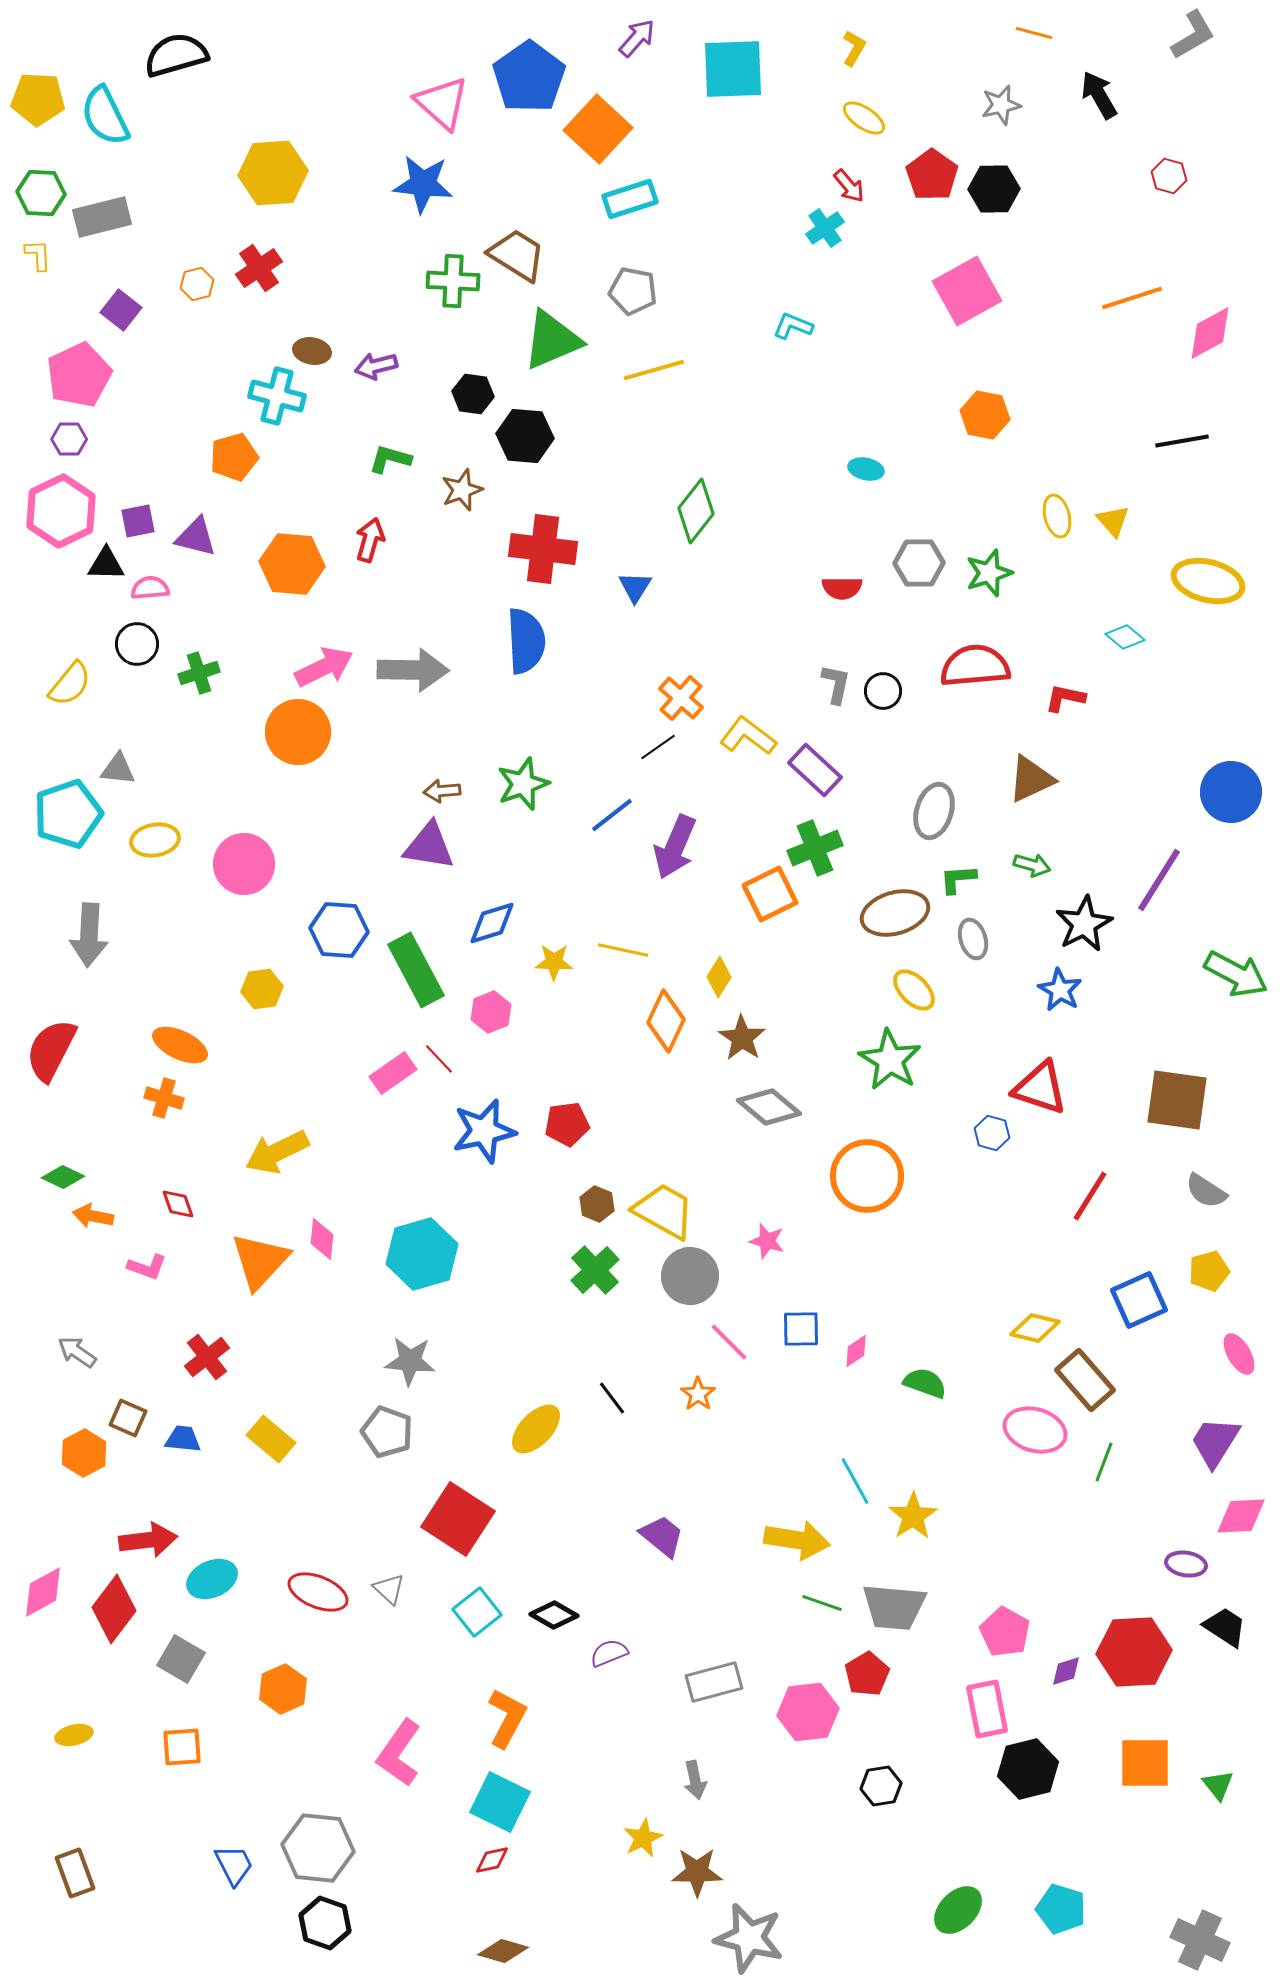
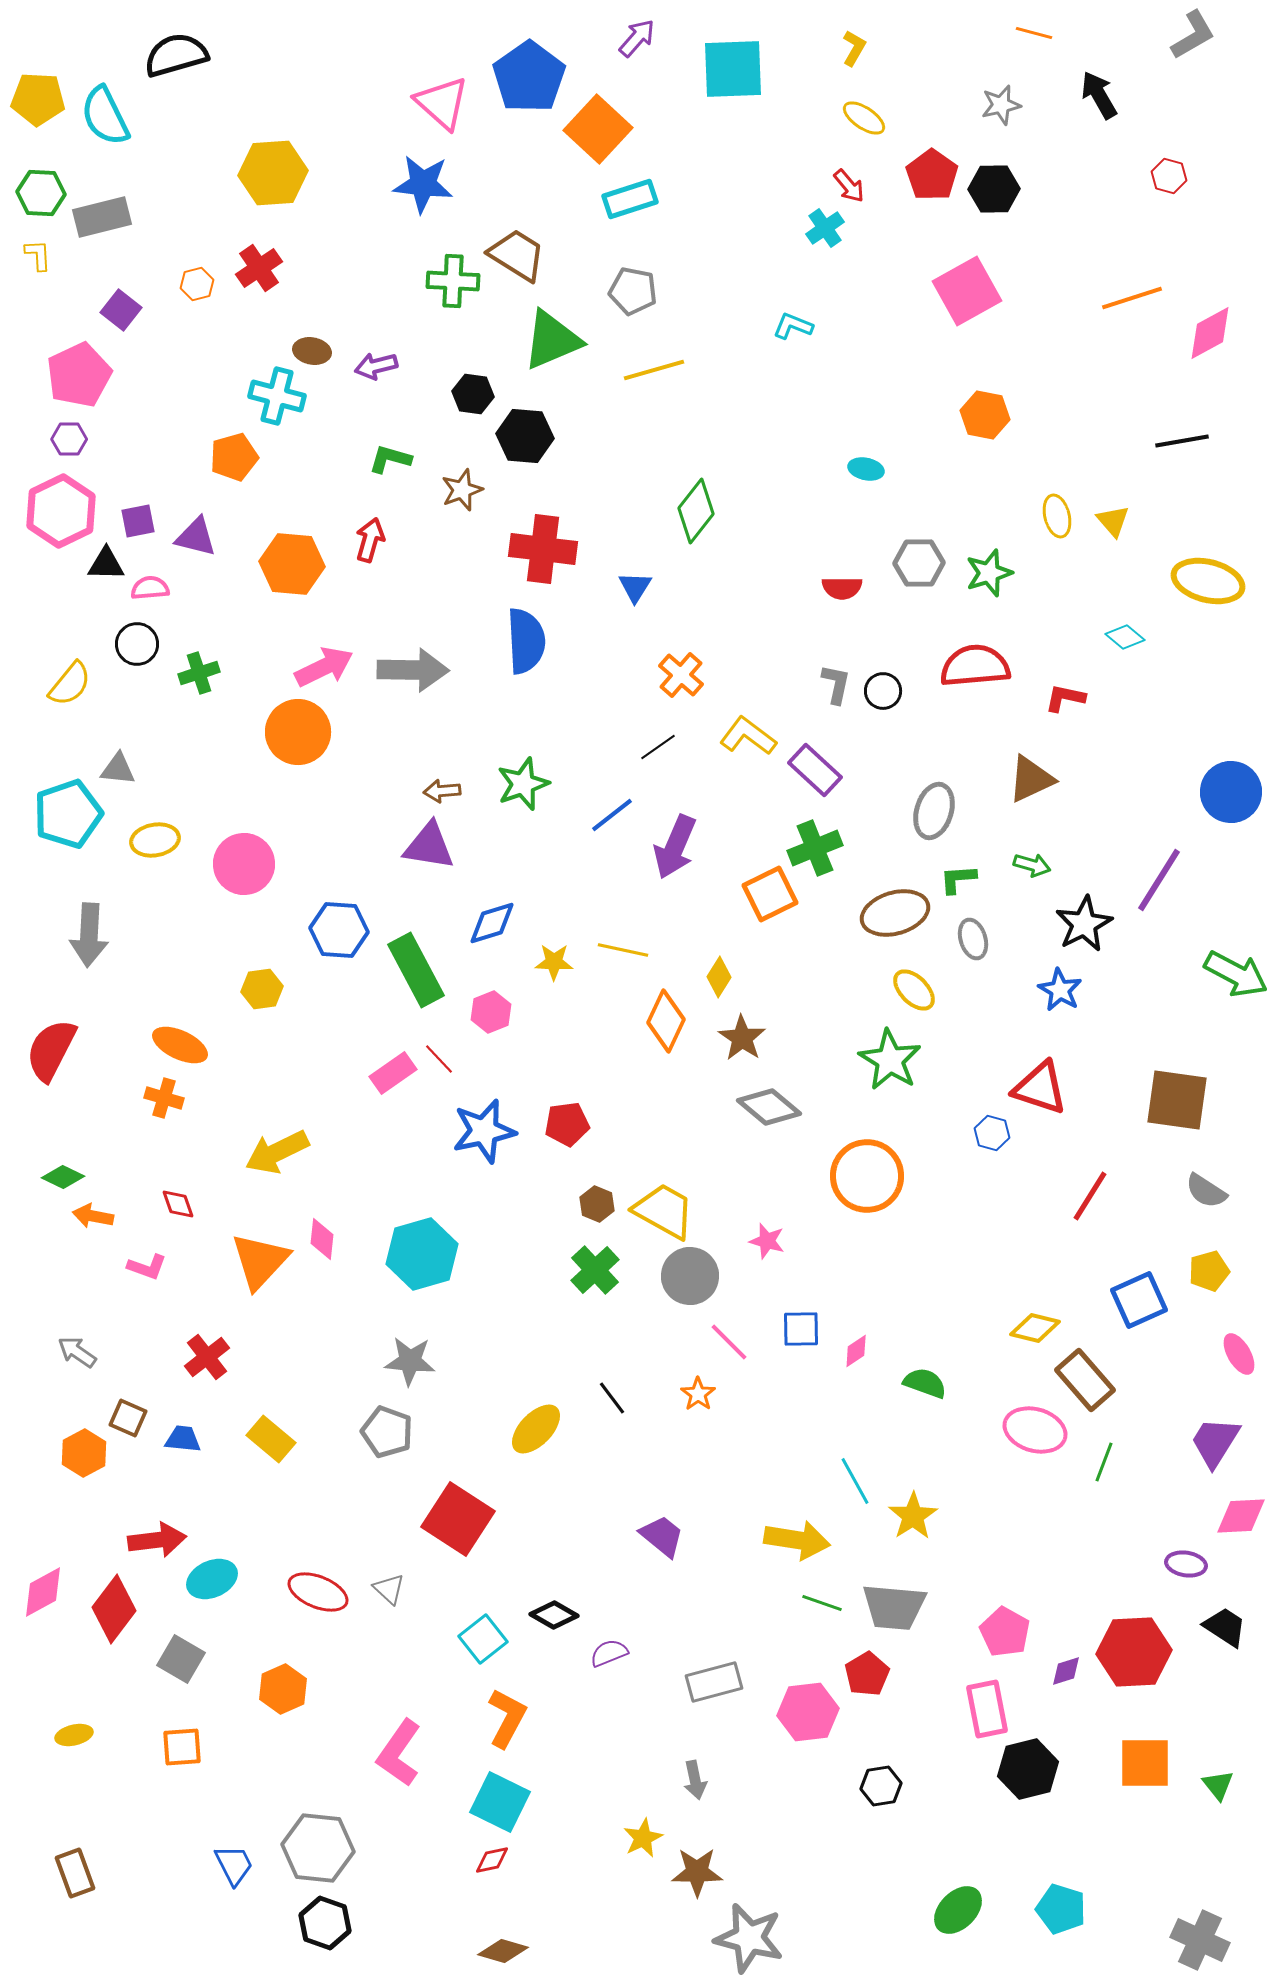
orange cross at (681, 698): moved 23 px up
red arrow at (148, 1540): moved 9 px right
cyan square at (477, 1612): moved 6 px right, 27 px down
